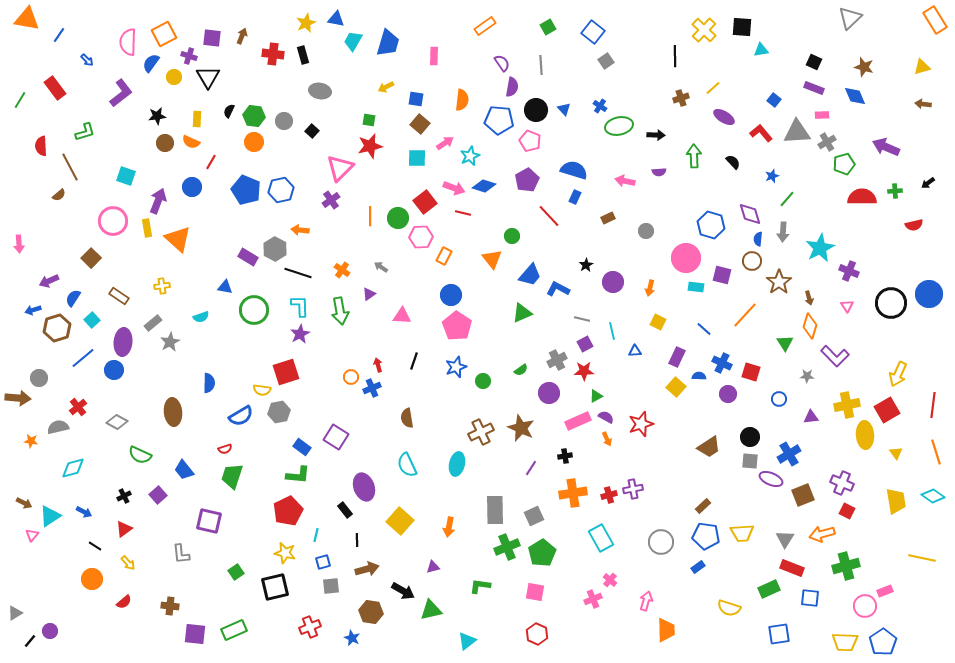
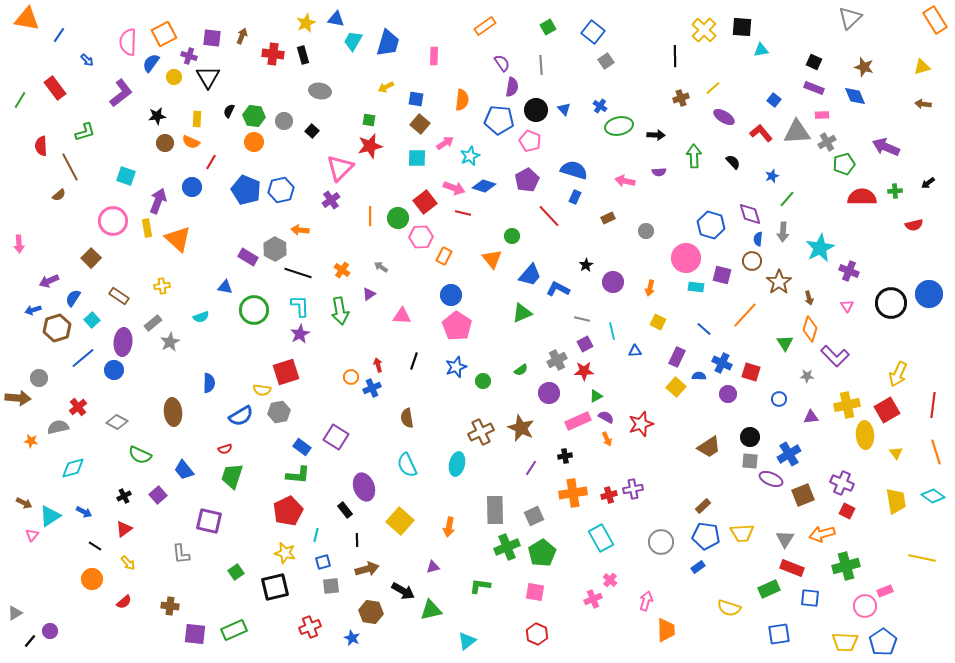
orange diamond at (810, 326): moved 3 px down
